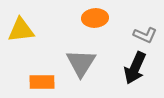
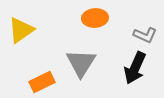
yellow triangle: rotated 28 degrees counterclockwise
orange rectangle: rotated 25 degrees counterclockwise
